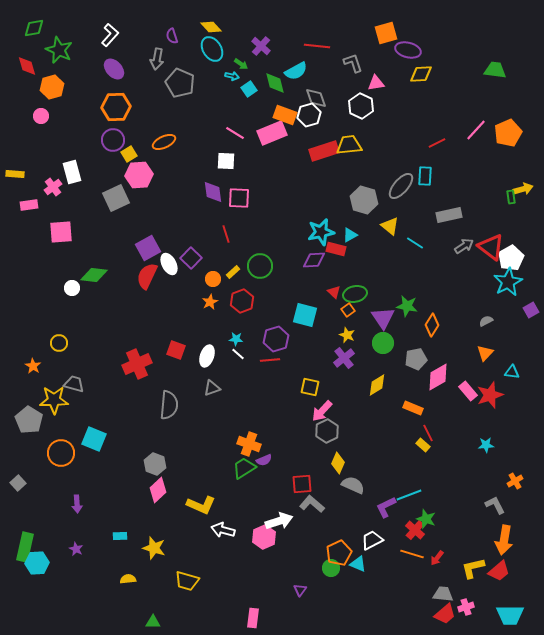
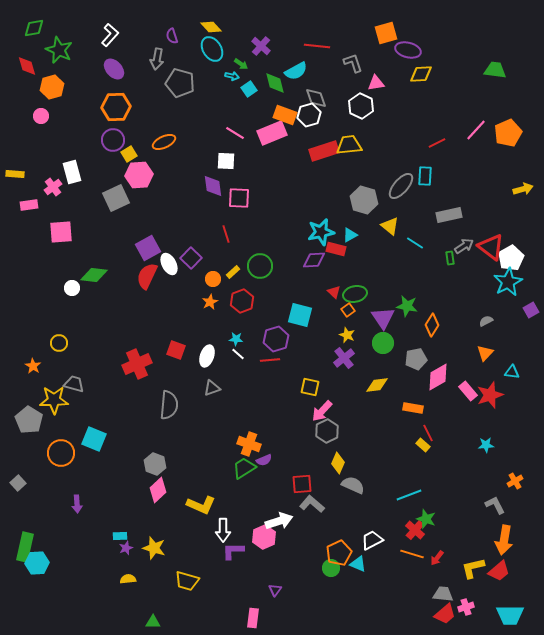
gray pentagon at (180, 83): rotated 8 degrees counterclockwise
purple diamond at (213, 192): moved 6 px up
green rectangle at (511, 197): moved 61 px left, 61 px down
cyan square at (305, 315): moved 5 px left
yellow diamond at (377, 385): rotated 25 degrees clockwise
orange rectangle at (413, 408): rotated 12 degrees counterclockwise
purple L-shape at (386, 507): moved 153 px left, 44 px down; rotated 25 degrees clockwise
white arrow at (223, 530): rotated 105 degrees counterclockwise
purple star at (76, 549): moved 50 px right, 1 px up; rotated 24 degrees clockwise
purple triangle at (300, 590): moved 25 px left
